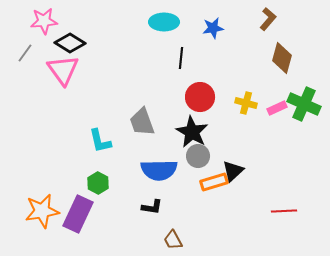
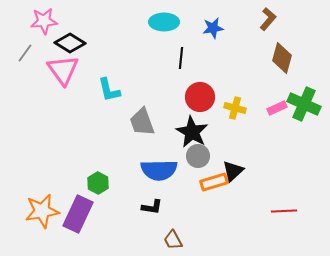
yellow cross: moved 11 px left, 5 px down
cyan L-shape: moved 9 px right, 51 px up
